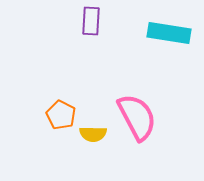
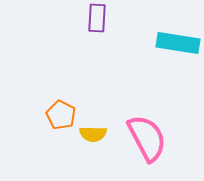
purple rectangle: moved 6 px right, 3 px up
cyan rectangle: moved 9 px right, 10 px down
pink semicircle: moved 10 px right, 21 px down
